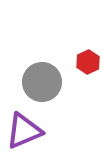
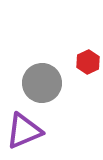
gray circle: moved 1 px down
